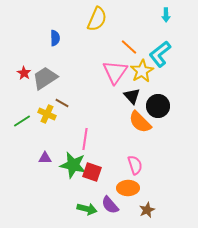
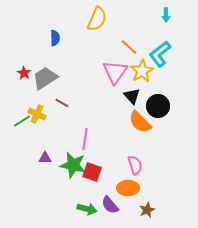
yellow cross: moved 10 px left
